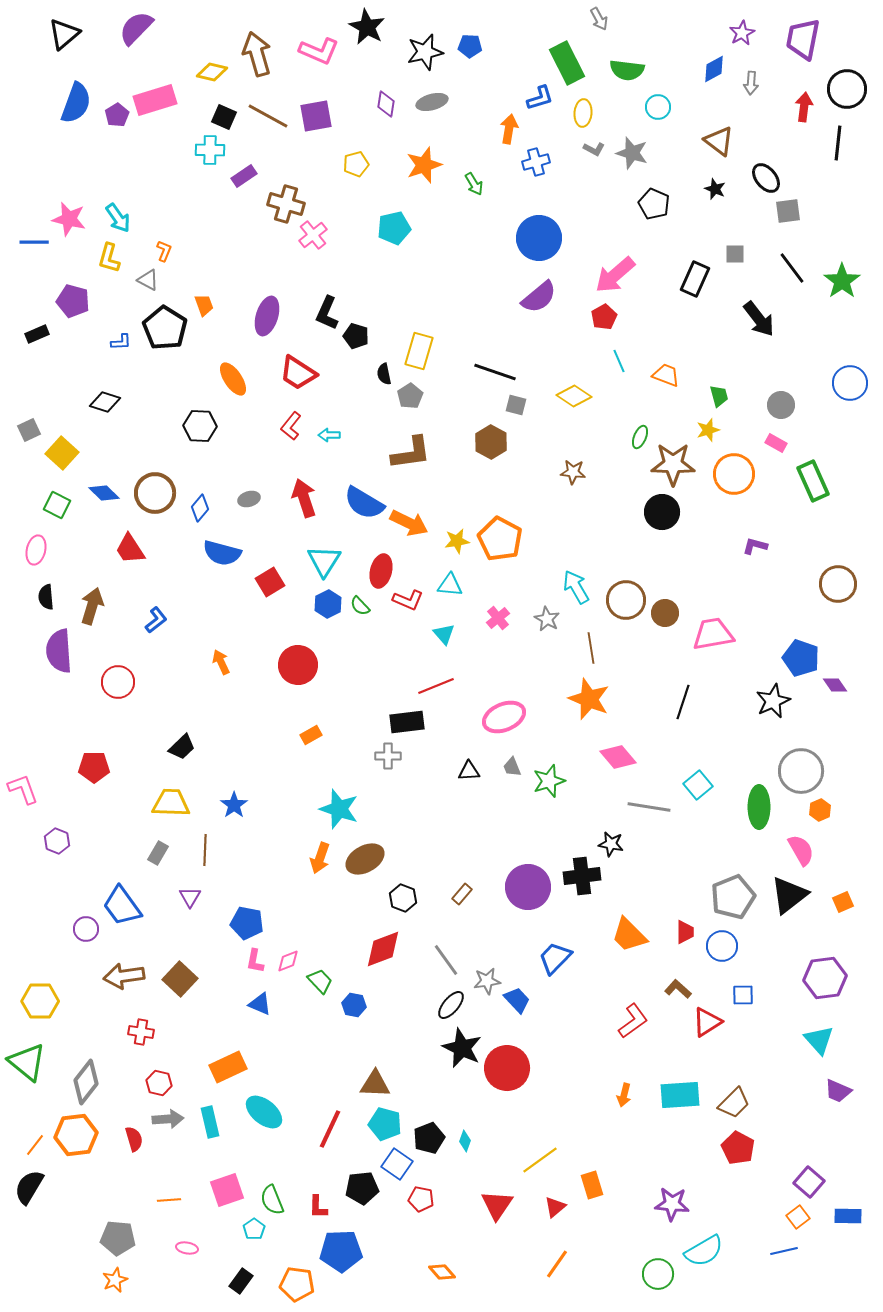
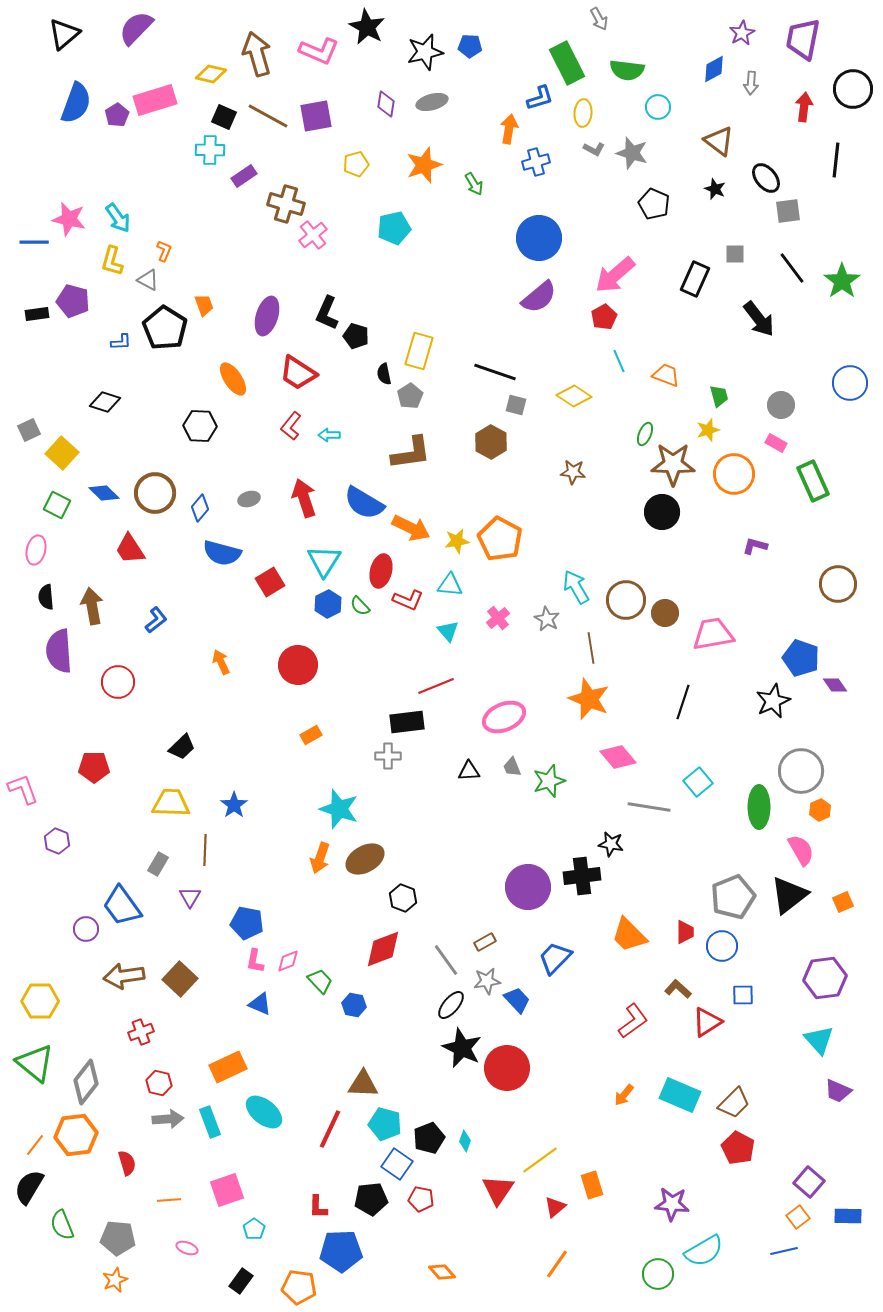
yellow diamond at (212, 72): moved 1 px left, 2 px down
black circle at (847, 89): moved 6 px right
black line at (838, 143): moved 2 px left, 17 px down
yellow L-shape at (109, 258): moved 3 px right, 3 px down
black rectangle at (37, 334): moved 20 px up; rotated 15 degrees clockwise
green ellipse at (640, 437): moved 5 px right, 3 px up
orange arrow at (409, 523): moved 2 px right, 5 px down
brown arrow at (92, 606): rotated 27 degrees counterclockwise
cyan triangle at (444, 634): moved 4 px right, 3 px up
cyan square at (698, 785): moved 3 px up
gray rectangle at (158, 853): moved 11 px down
brown rectangle at (462, 894): moved 23 px right, 48 px down; rotated 20 degrees clockwise
red cross at (141, 1032): rotated 30 degrees counterclockwise
green triangle at (27, 1062): moved 8 px right, 1 px down
brown triangle at (375, 1084): moved 12 px left
orange arrow at (624, 1095): rotated 25 degrees clockwise
cyan rectangle at (680, 1095): rotated 27 degrees clockwise
cyan rectangle at (210, 1122): rotated 8 degrees counterclockwise
red semicircle at (134, 1139): moved 7 px left, 24 px down
black pentagon at (362, 1188): moved 9 px right, 11 px down
green semicircle at (272, 1200): moved 210 px left, 25 px down
red triangle at (497, 1205): moved 1 px right, 15 px up
pink ellipse at (187, 1248): rotated 10 degrees clockwise
orange pentagon at (297, 1284): moved 2 px right, 3 px down
